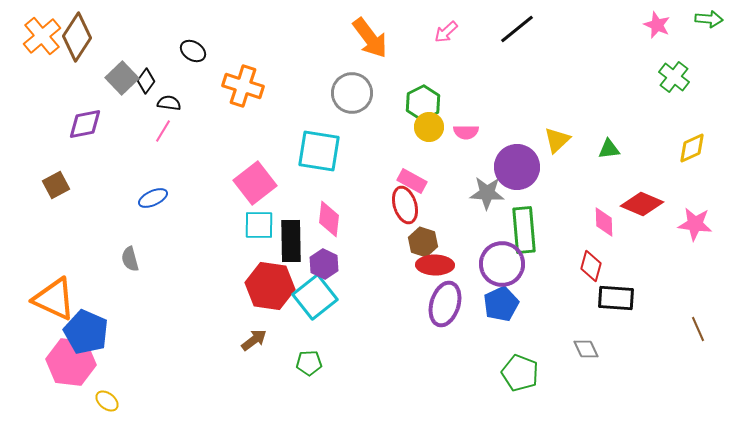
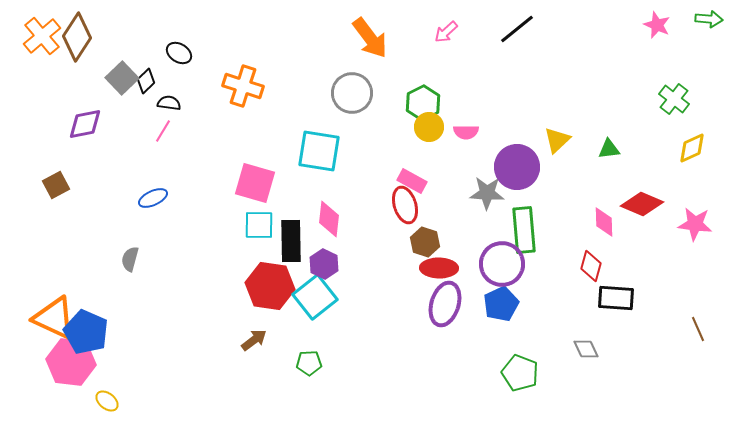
black ellipse at (193, 51): moved 14 px left, 2 px down
green cross at (674, 77): moved 22 px down
black diamond at (146, 81): rotated 10 degrees clockwise
pink square at (255, 183): rotated 36 degrees counterclockwise
brown hexagon at (423, 242): moved 2 px right
gray semicircle at (130, 259): rotated 30 degrees clockwise
red ellipse at (435, 265): moved 4 px right, 3 px down
orange triangle at (54, 299): moved 19 px down
